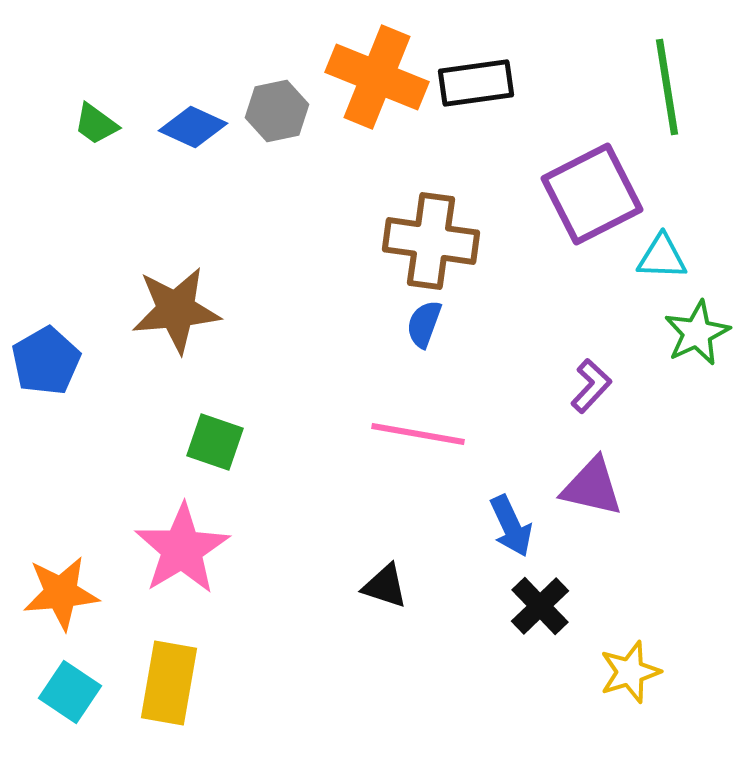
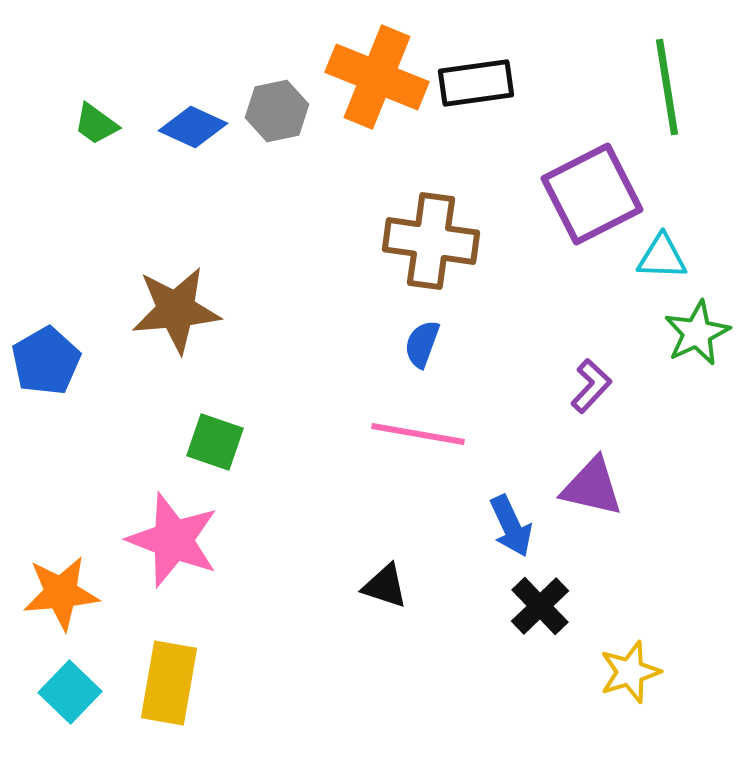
blue semicircle: moved 2 px left, 20 px down
pink star: moved 9 px left, 9 px up; rotated 20 degrees counterclockwise
cyan square: rotated 10 degrees clockwise
